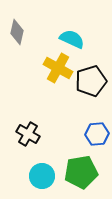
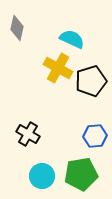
gray diamond: moved 4 px up
blue hexagon: moved 2 px left, 2 px down
green pentagon: moved 2 px down
